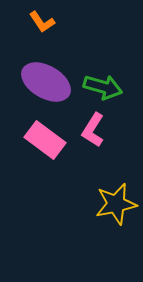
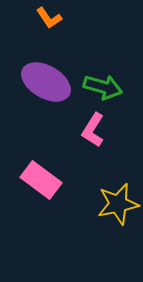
orange L-shape: moved 7 px right, 4 px up
pink rectangle: moved 4 px left, 40 px down
yellow star: moved 2 px right
